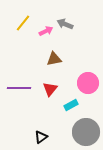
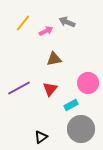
gray arrow: moved 2 px right, 2 px up
purple line: rotated 30 degrees counterclockwise
gray circle: moved 5 px left, 3 px up
